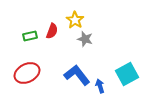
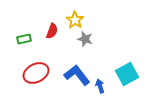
green rectangle: moved 6 px left, 3 px down
red ellipse: moved 9 px right
